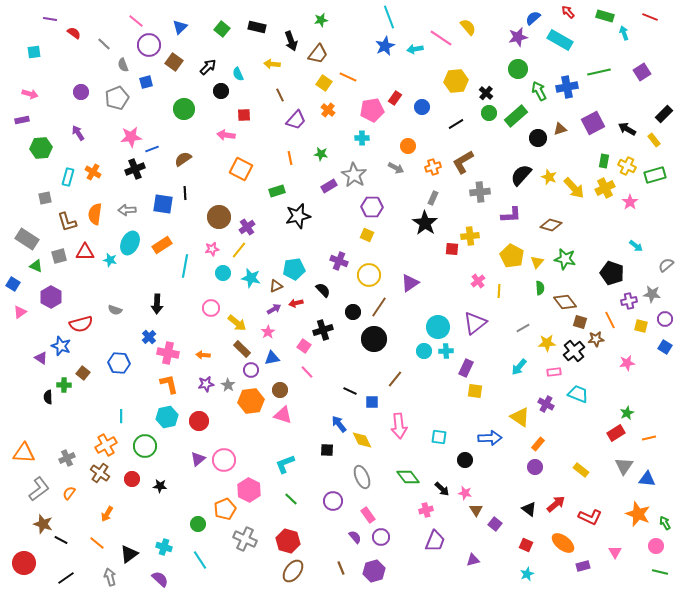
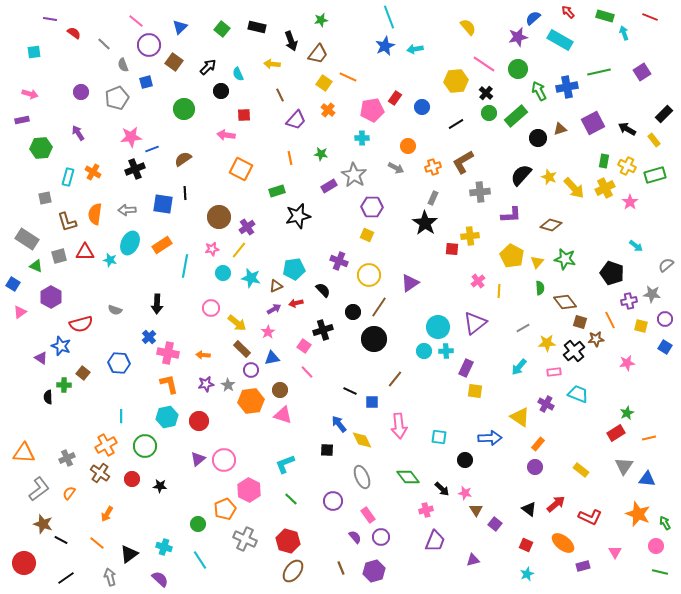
pink line at (441, 38): moved 43 px right, 26 px down
